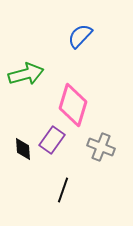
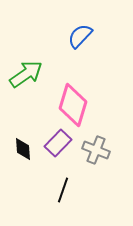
green arrow: rotated 20 degrees counterclockwise
purple rectangle: moved 6 px right, 3 px down; rotated 8 degrees clockwise
gray cross: moved 5 px left, 3 px down
